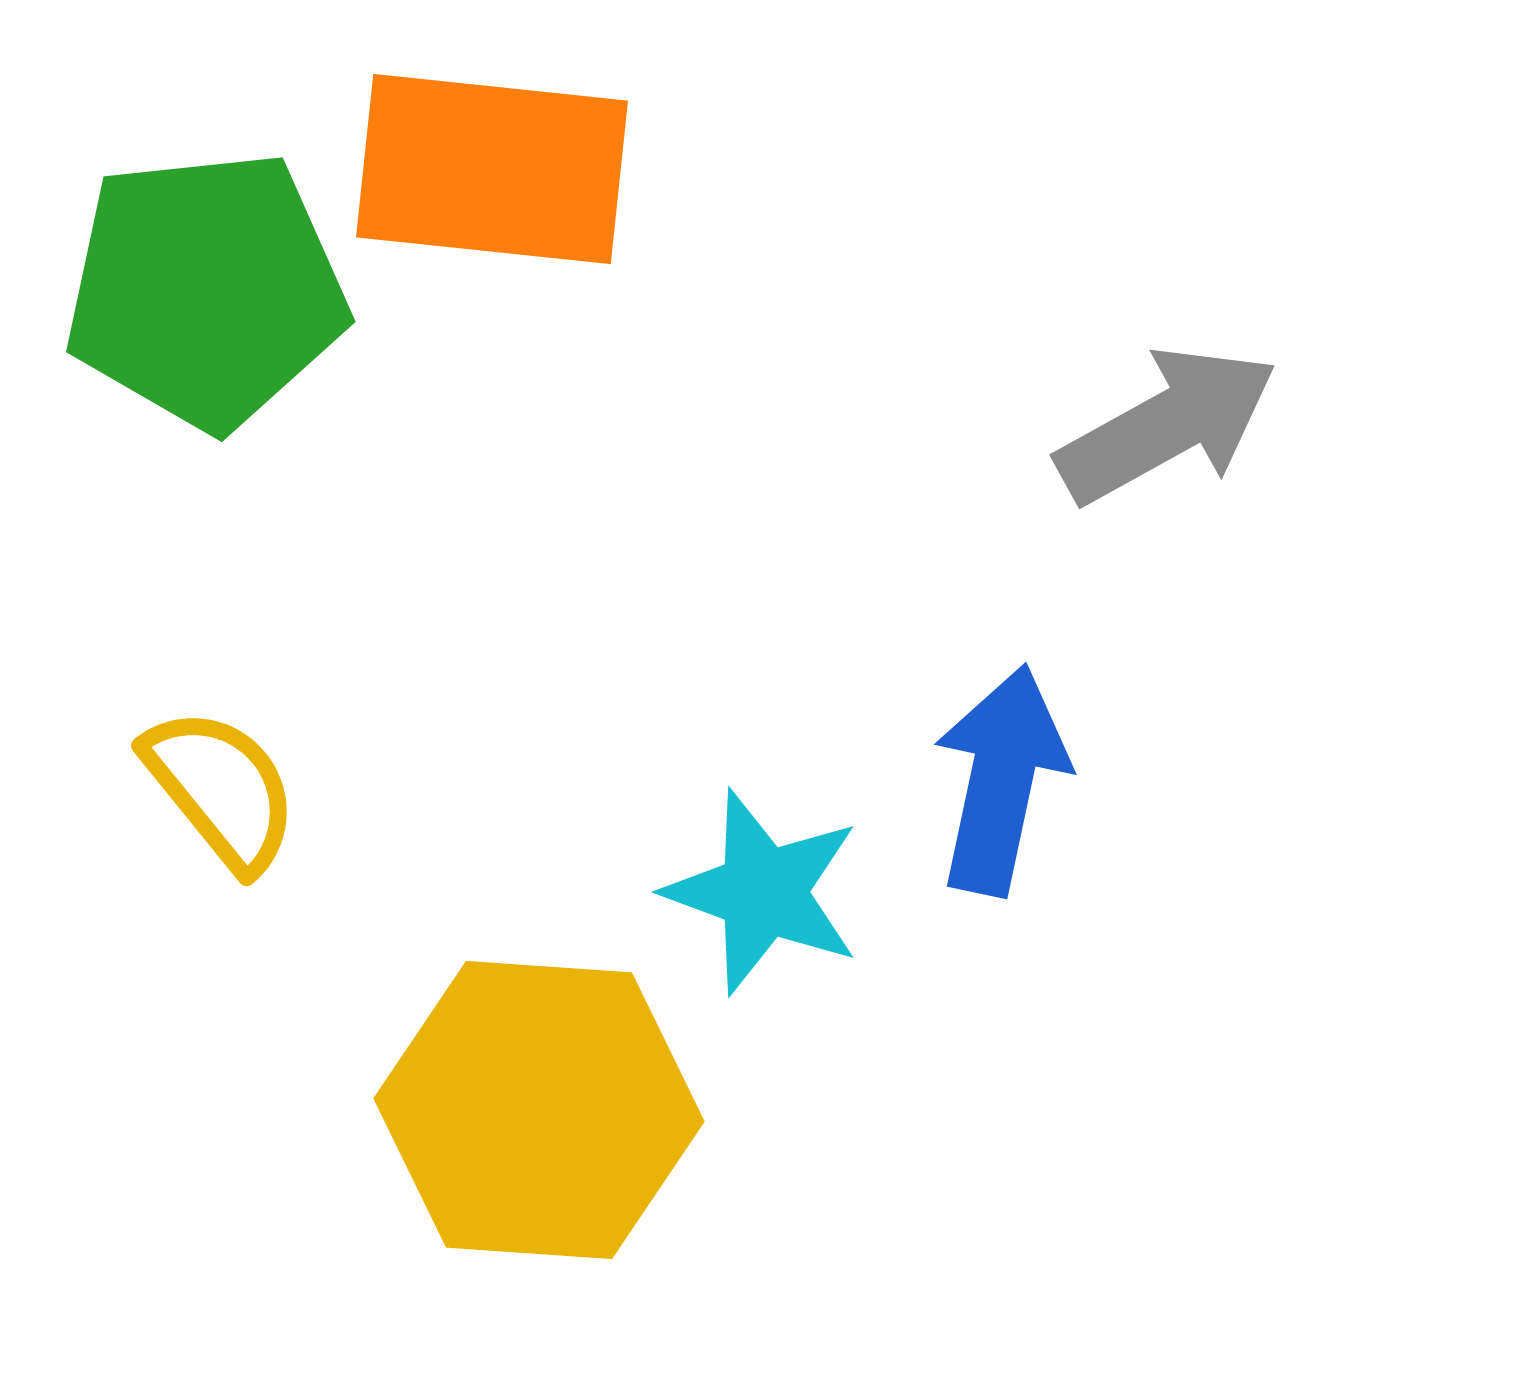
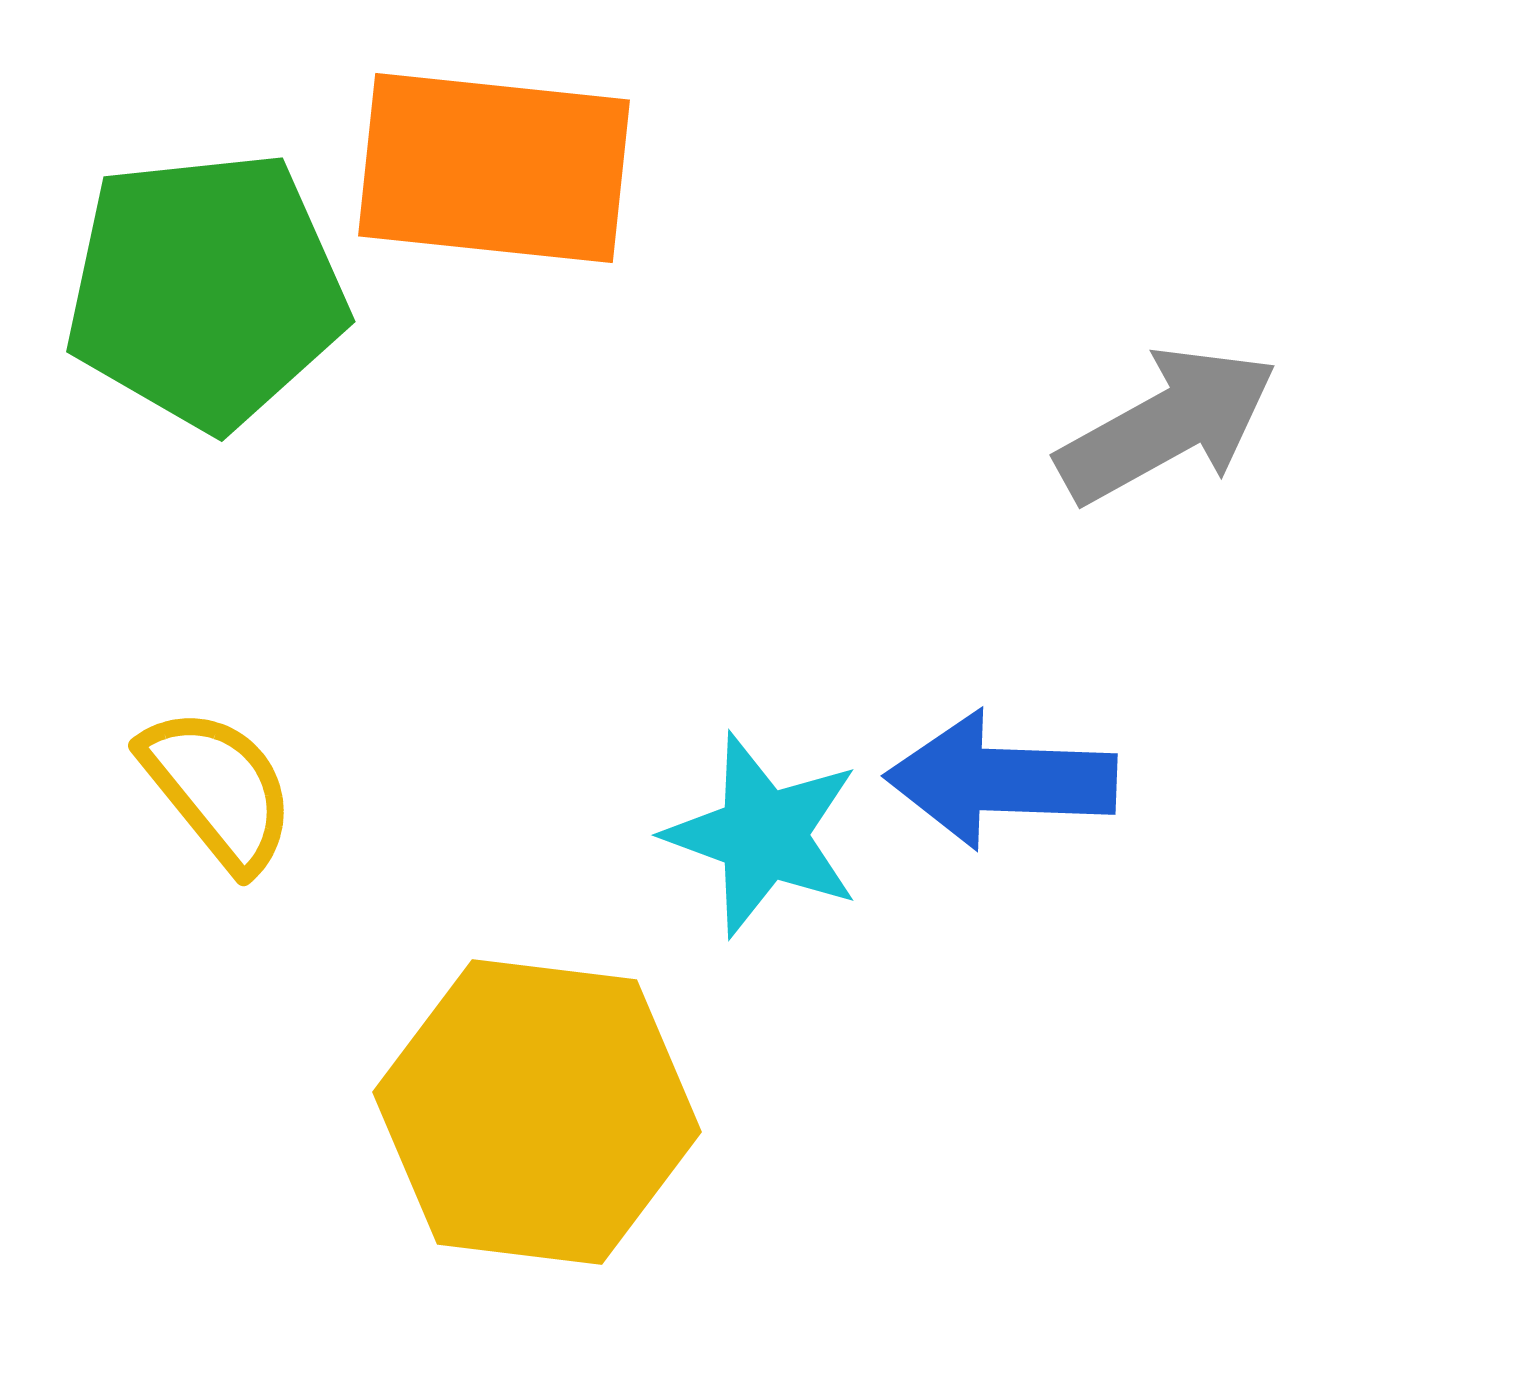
orange rectangle: moved 2 px right, 1 px up
blue arrow: rotated 100 degrees counterclockwise
yellow semicircle: moved 3 px left
cyan star: moved 57 px up
yellow hexagon: moved 2 px left, 2 px down; rotated 3 degrees clockwise
